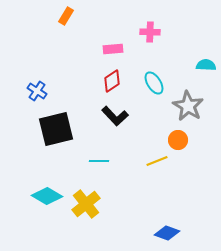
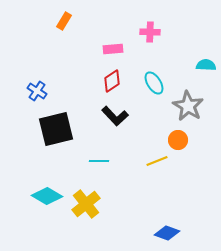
orange rectangle: moved 2 px left, 5 px down
